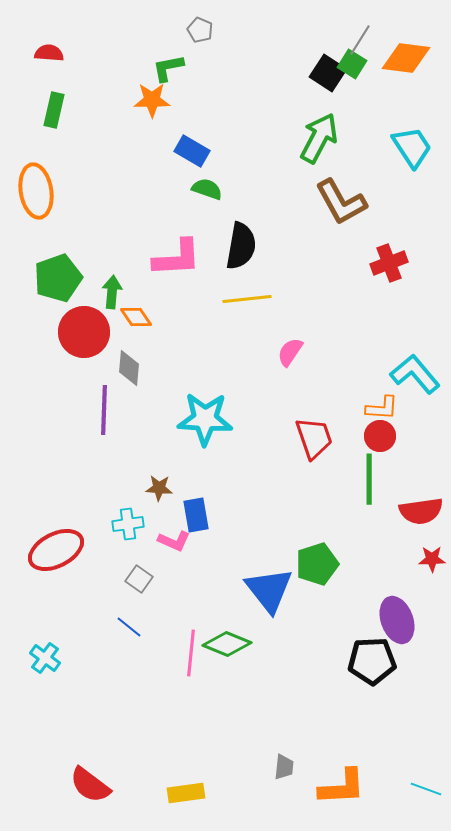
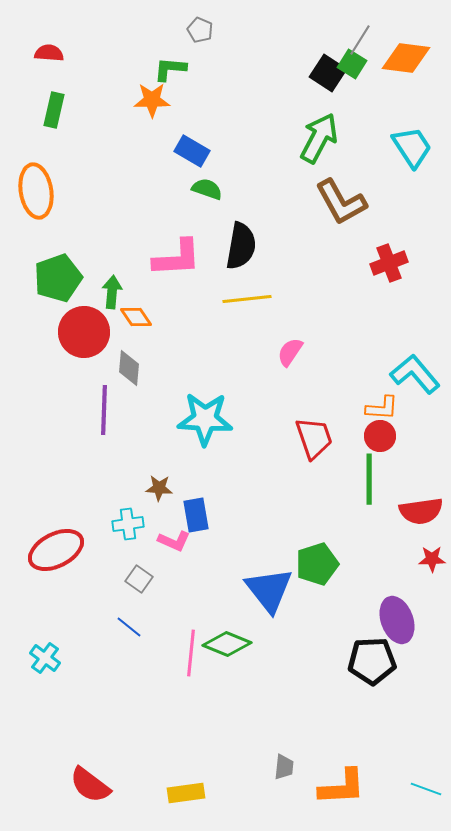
green L-shape at (168, 68): moved 2 px right, 1 px down; rotated 16 degrees clockwise
